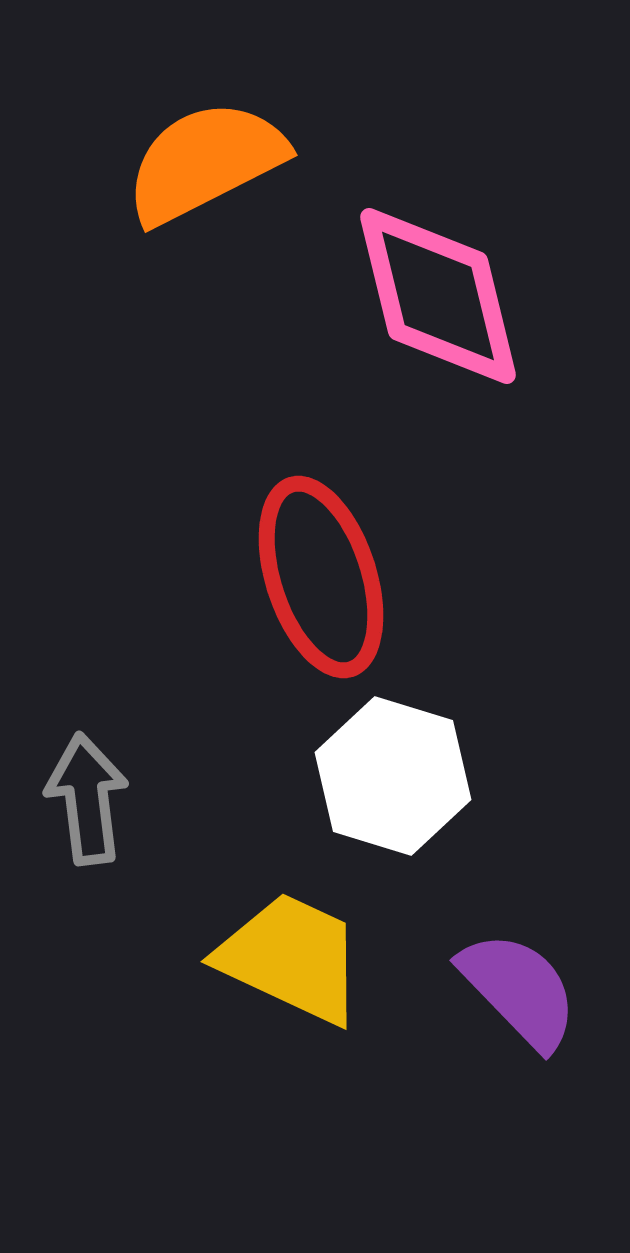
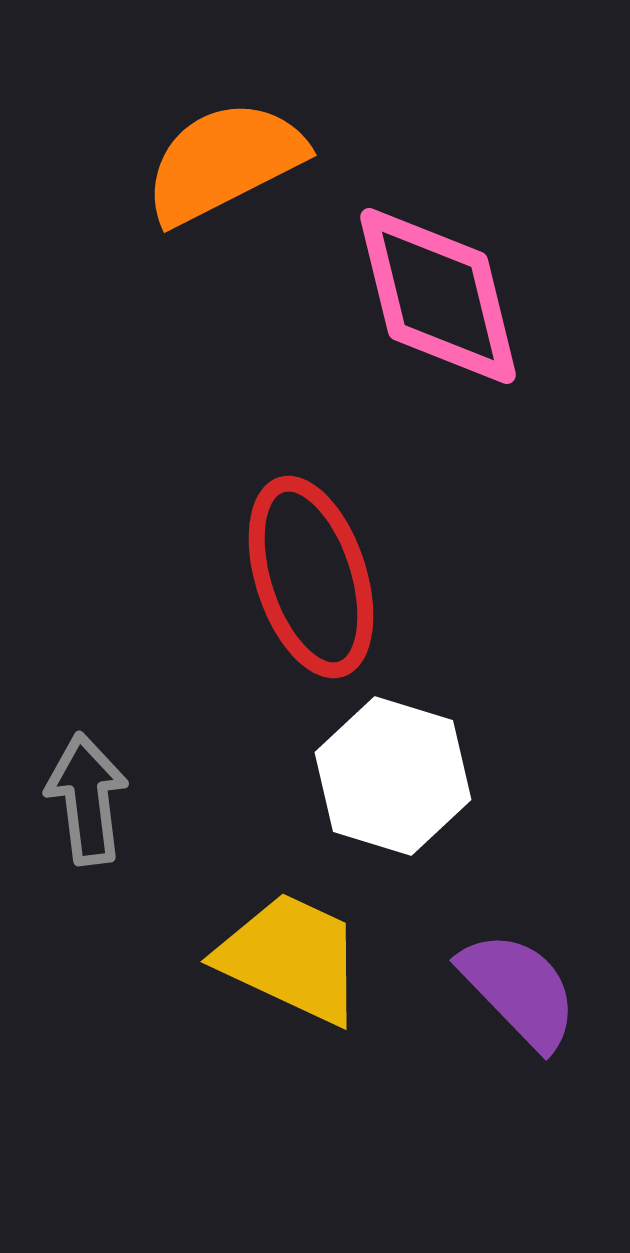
orange semicircle: moved 19 px right
red ellipse: moved 10 px left
